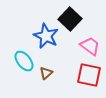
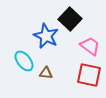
brown triangle: rotated 48 degrees clockwise
